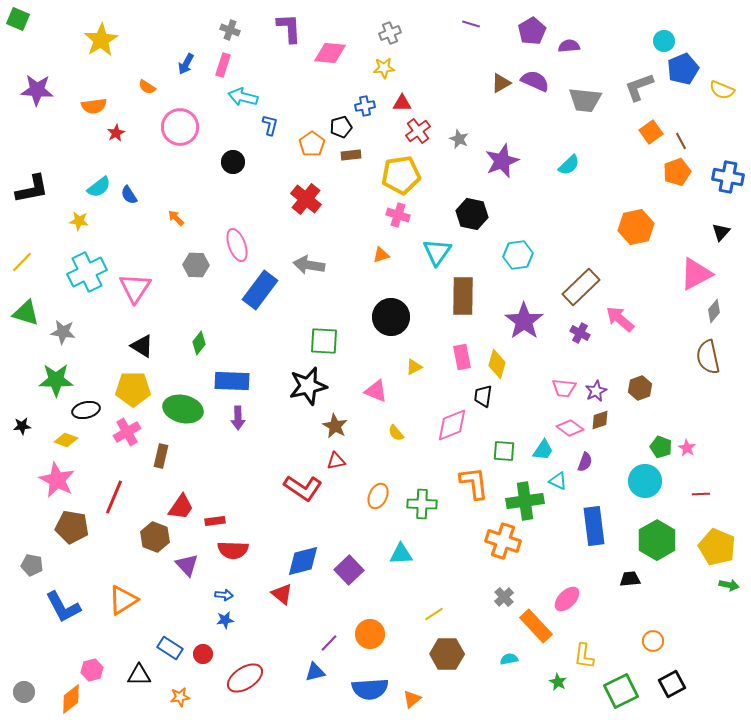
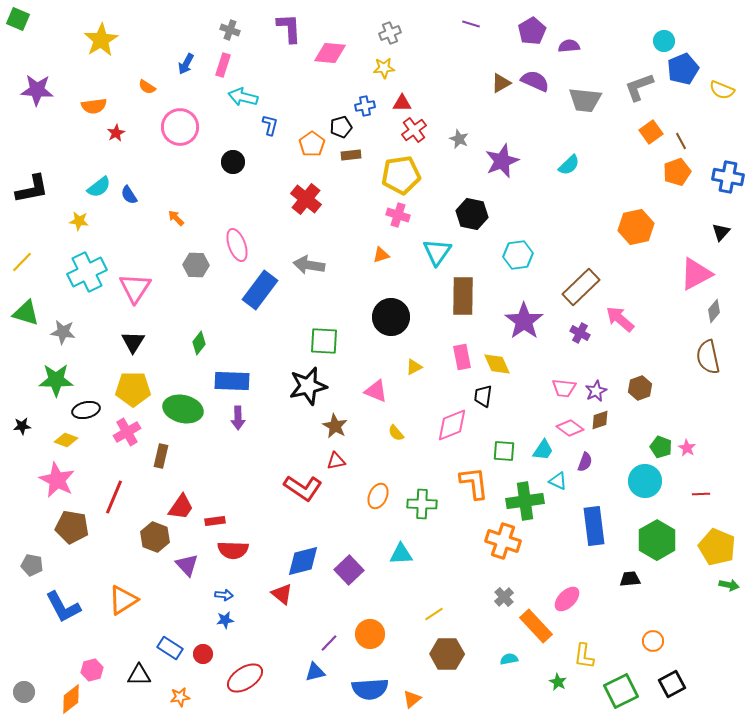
red cross at (418, 131): moved 4 px left, 1 px up
black triangle at (142, 346): moved 9 px left, 4 px up; rotated 30 degrees clockwise
yellow diamond at (497, 364): rotated 40 degrees counterclockwise
